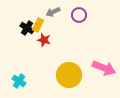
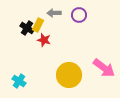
gray arrow: moved 1 px right, 1 px down; rotated 24 degrees clockwise
pink arrow: rotated 15 degrees clockwise
